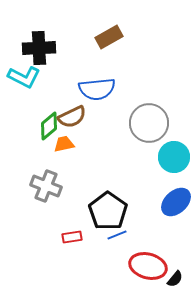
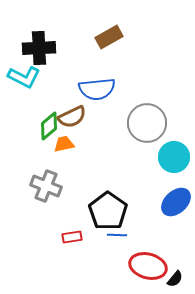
gray circle: moved 2 px left
blue line: rotated 24 degrees clockwise
